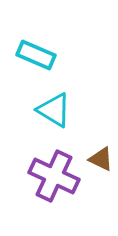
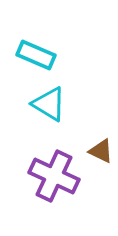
cyan triangle: moved 5 px left, 6 px up
brown triangle: moved 8 px up
